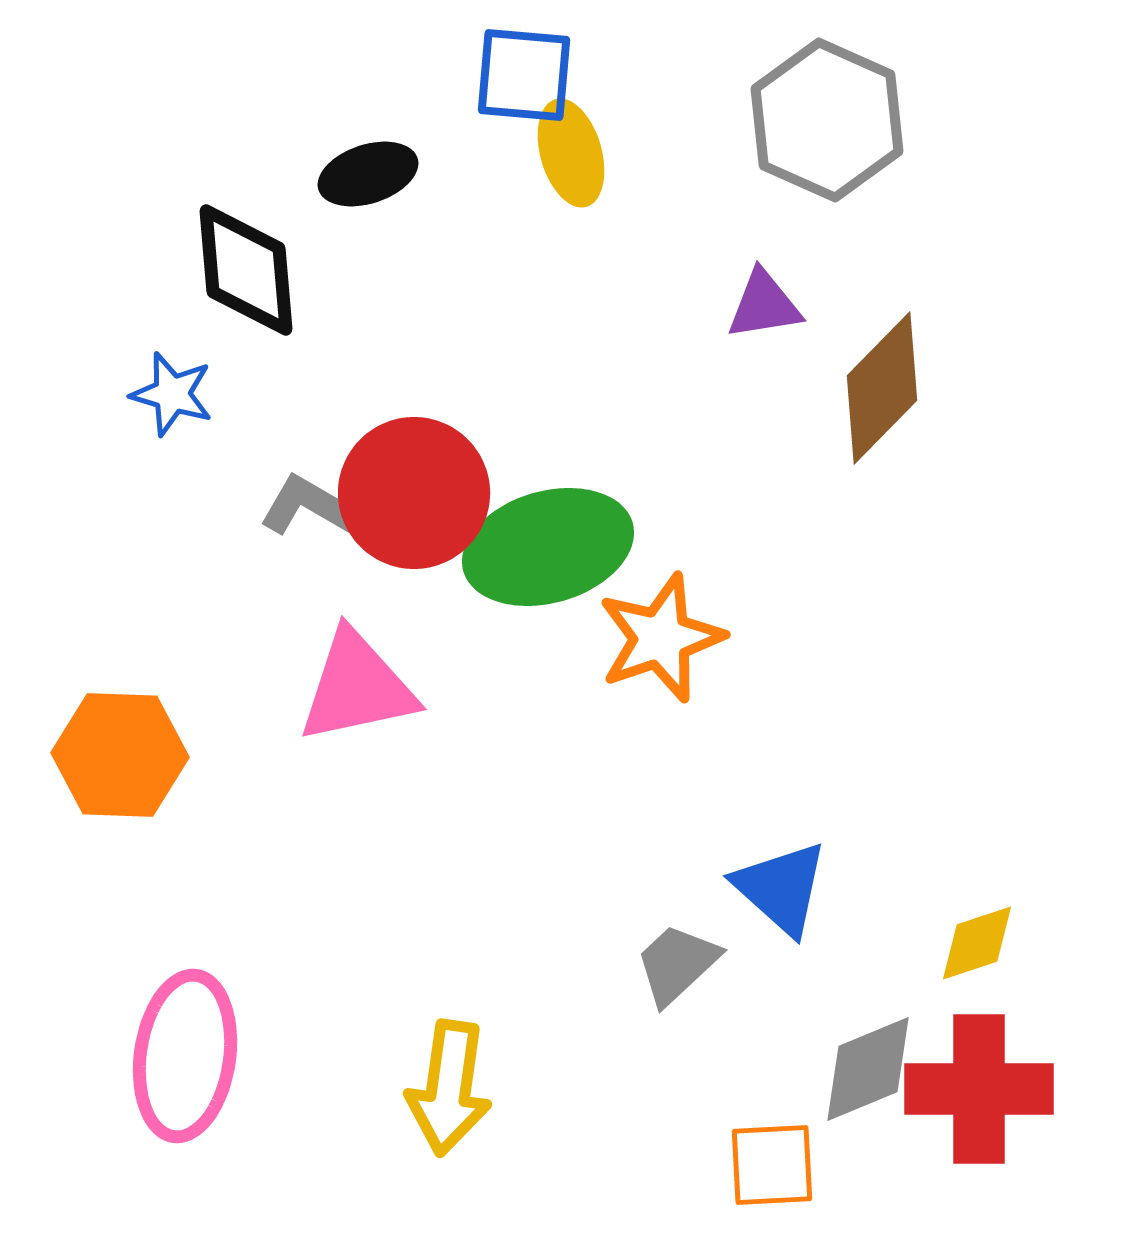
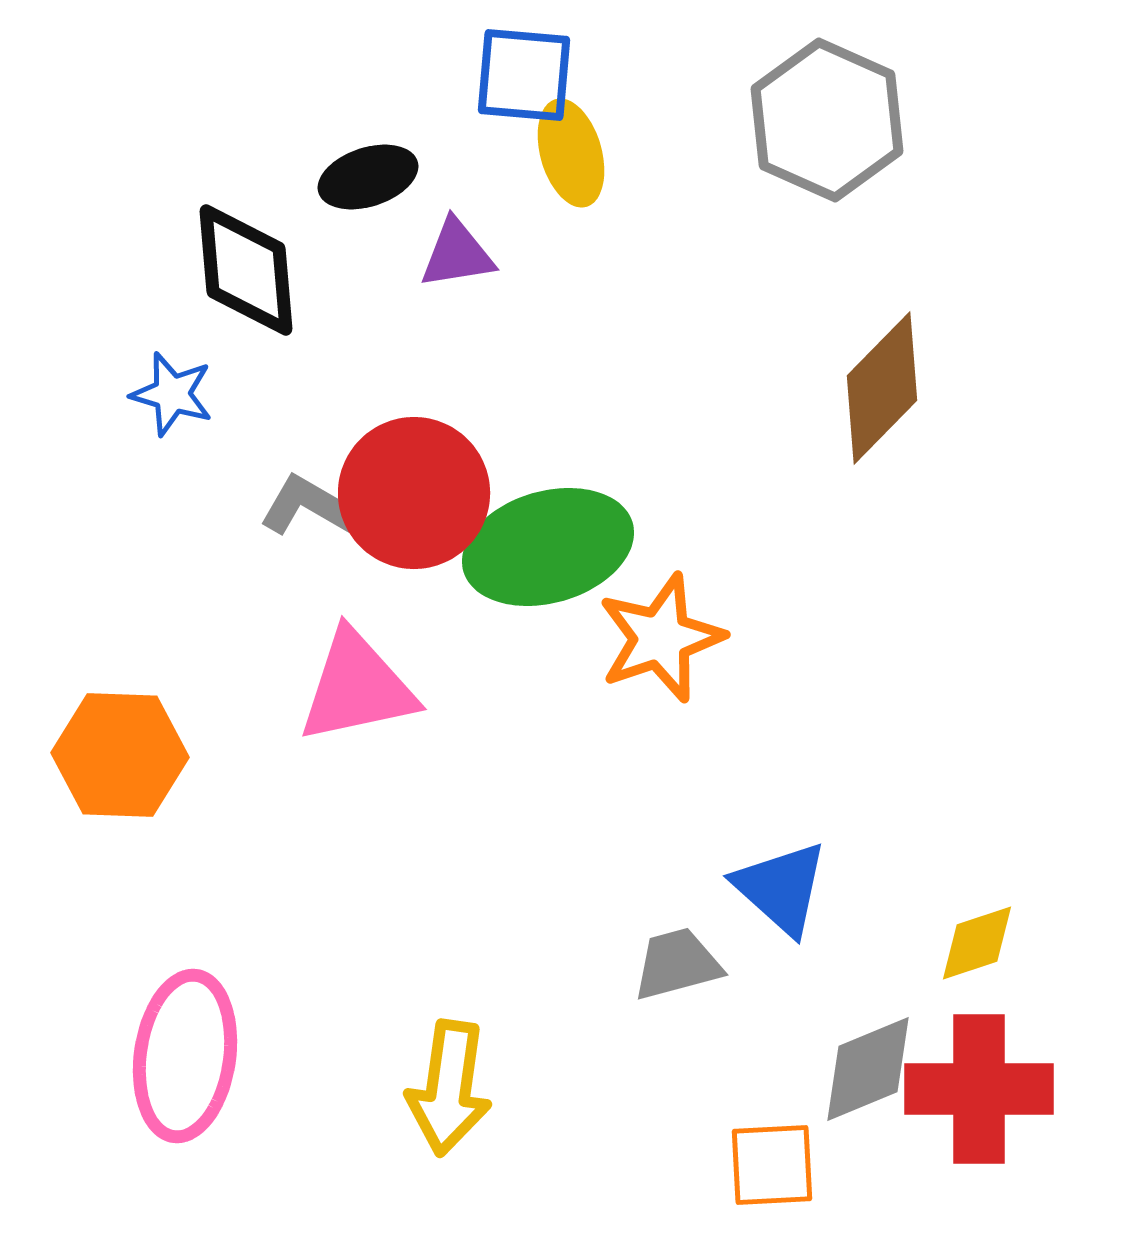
black ellipse: moved 3 px down
purple triangle: moved 307 px left, 51 px up
gray trapezoid: rotated 28 degrees clockwise
